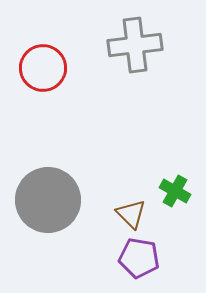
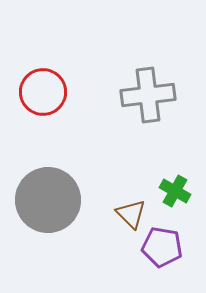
gray cross: moved 13 px right, 50 px down
red circle: moved 24 px down
purple pentagon: moved 23 px right, 11 px up
